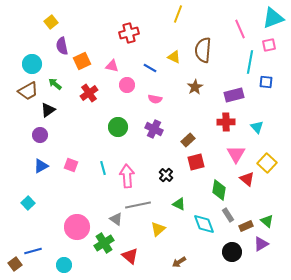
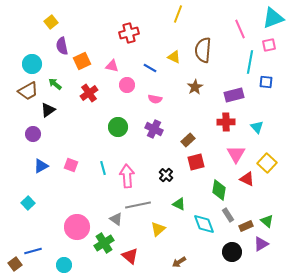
purple circle at (40, 135): moved 7 px left, 1 px up
red triangle at (247, 179): rotated 14 degrees counterclockwise
